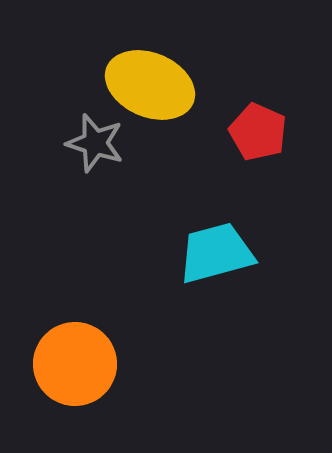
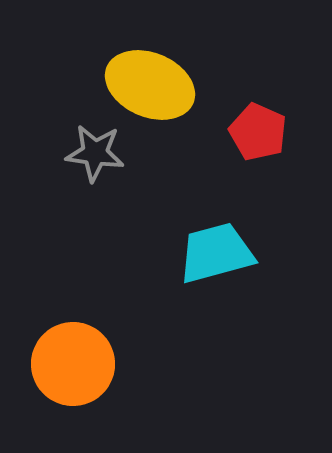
gray star: moved 10 px down; rotated 10 degrees counterclockwise
orange circle: moved 2 px left
